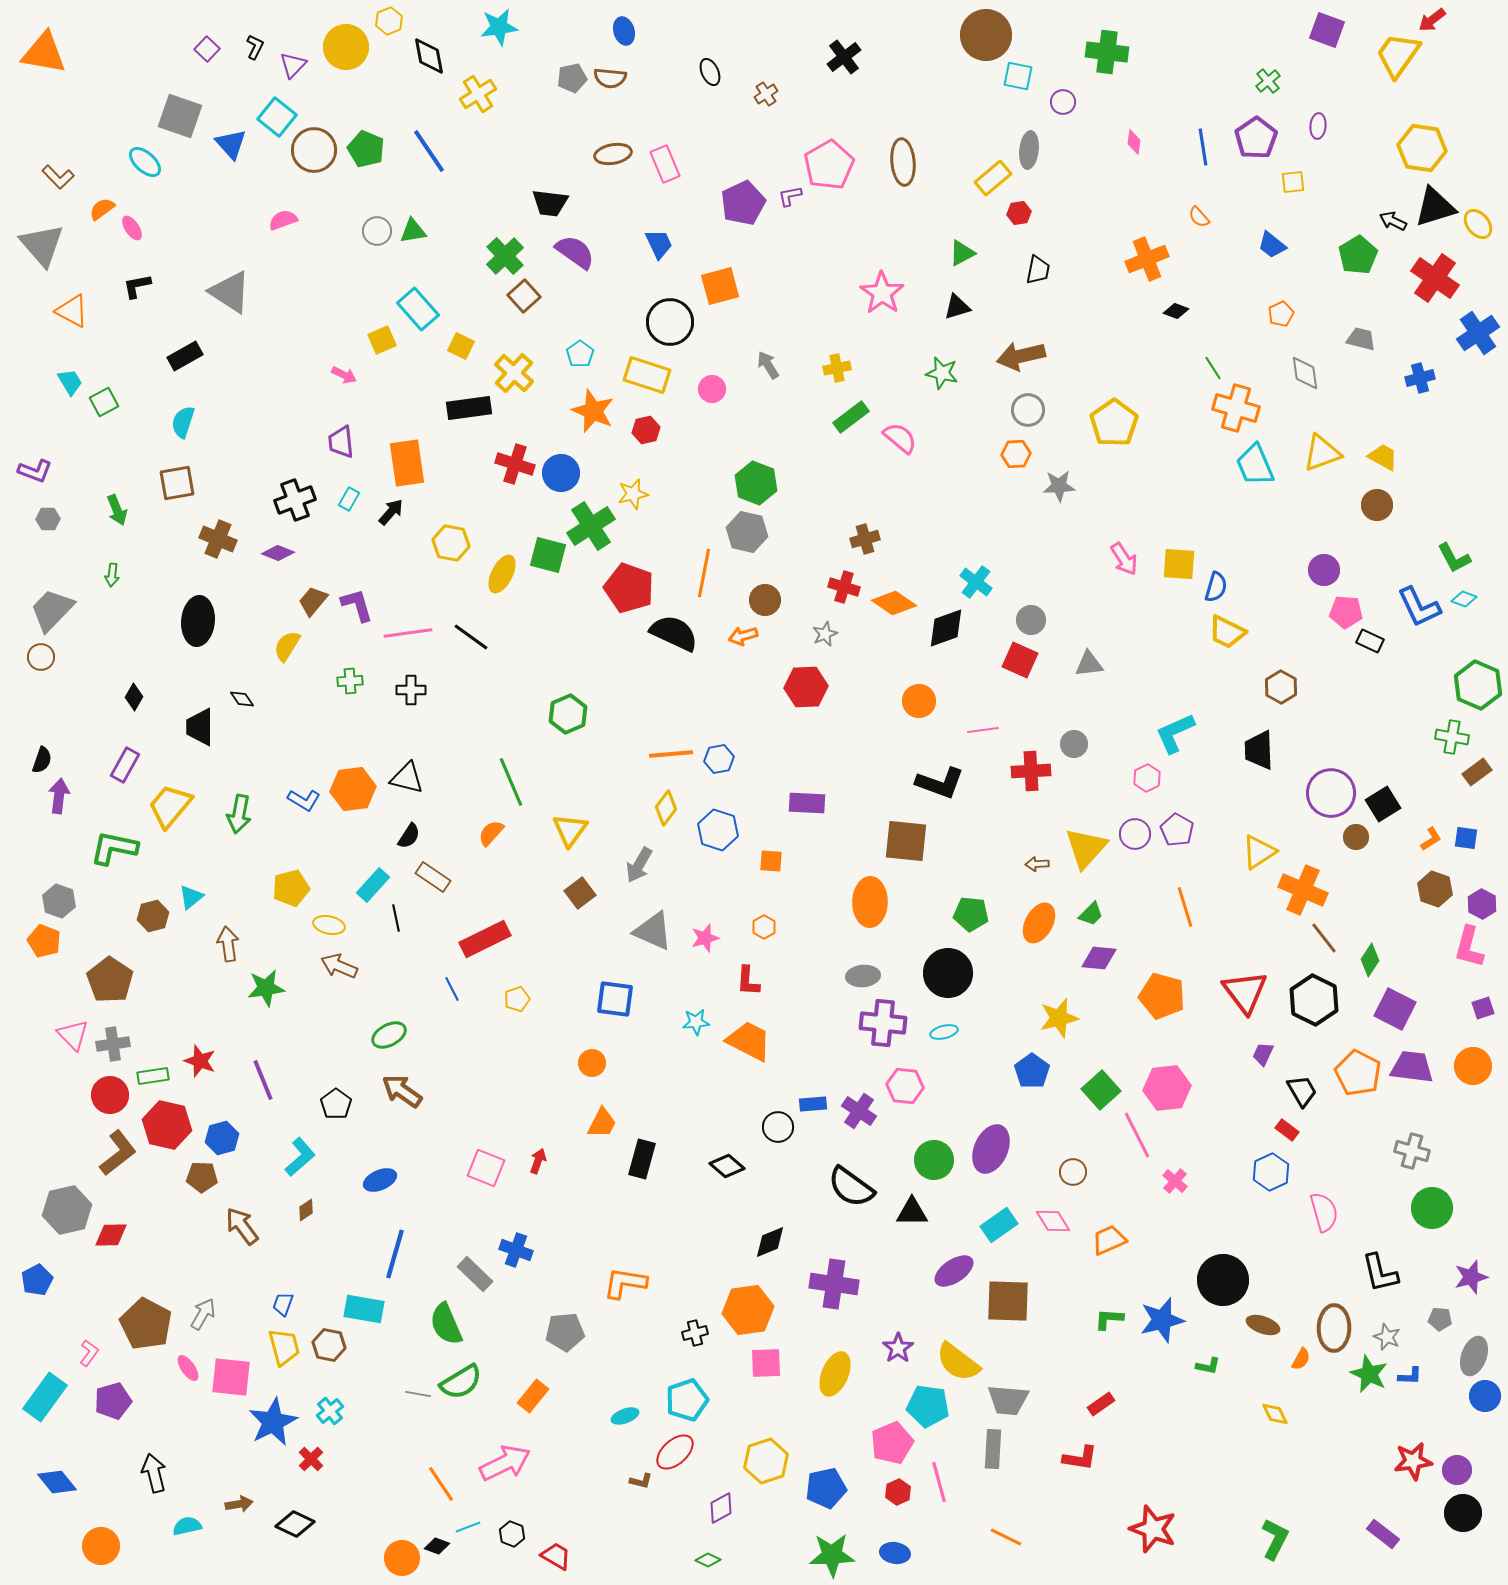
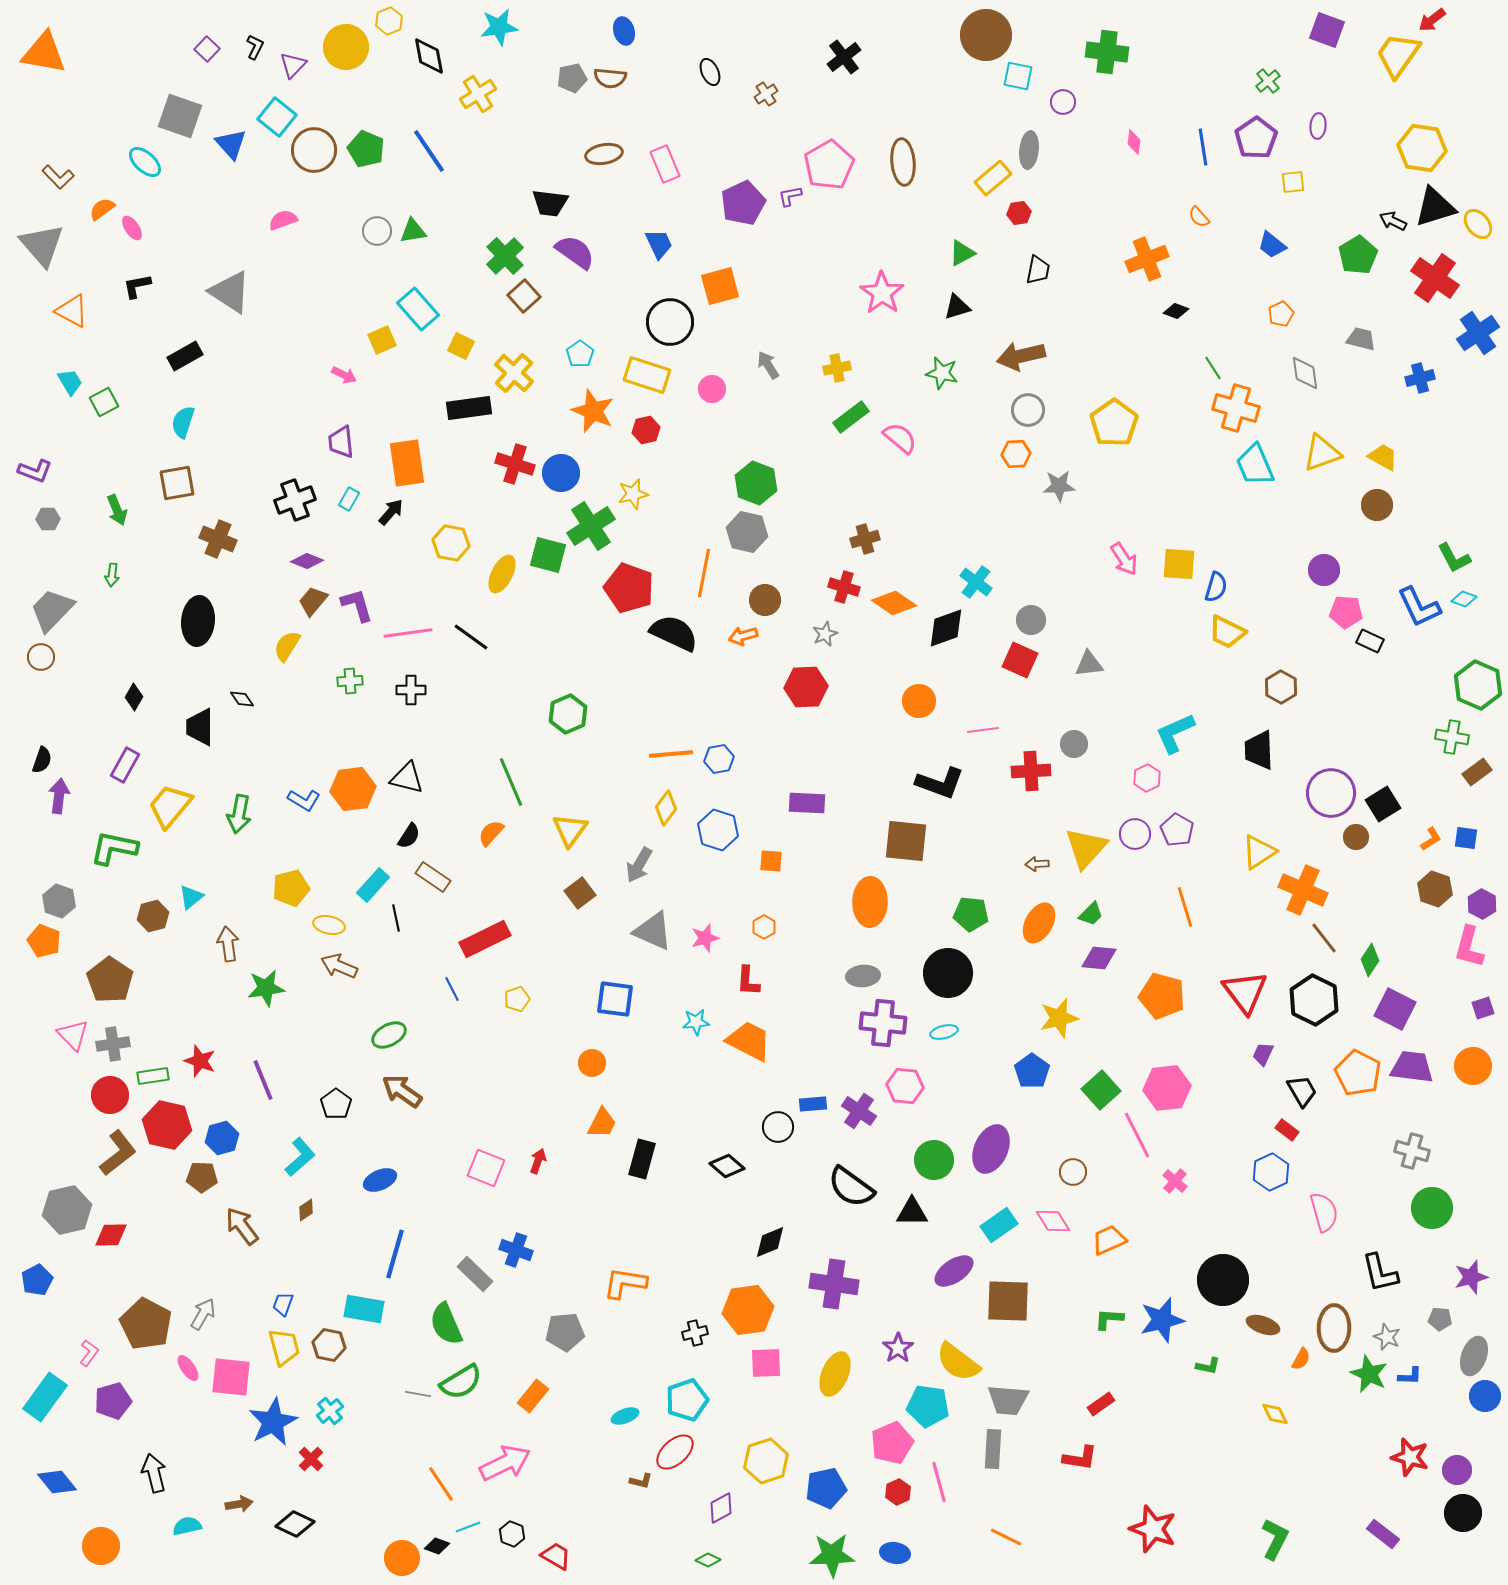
brown ellipse at (613, 154): moved 9 px left
purple diamond at (278, 553): moved 29 px right, 8 px down
red star at (1413, 1461): moved 3 px left, 4 px up; rotated 24 degrees clockwise
